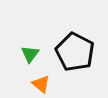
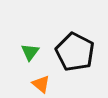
green triangle: moved 2 px up
